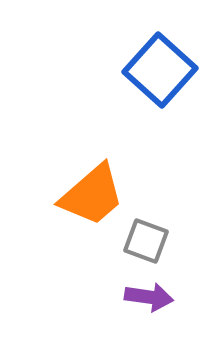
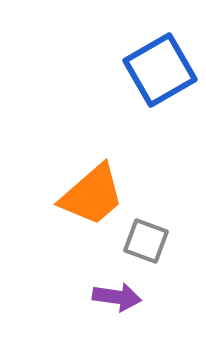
blue square: rotated 18 degrees clockwise
purple arrow: moved 32 px left
